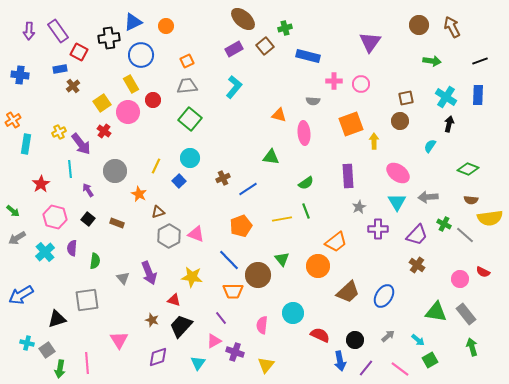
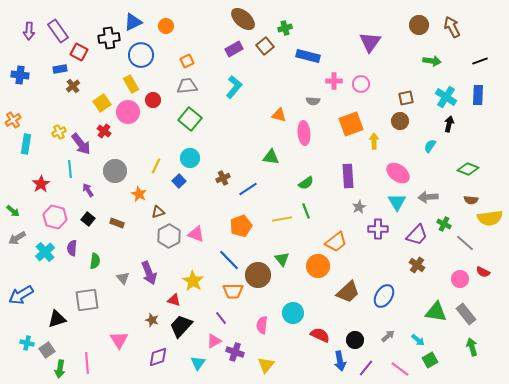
gray line at (465, 235): moved 8 px down
yellow star at (192, 277): moved 1 px right, 4 px down; rotated 25 degrees clockwise
